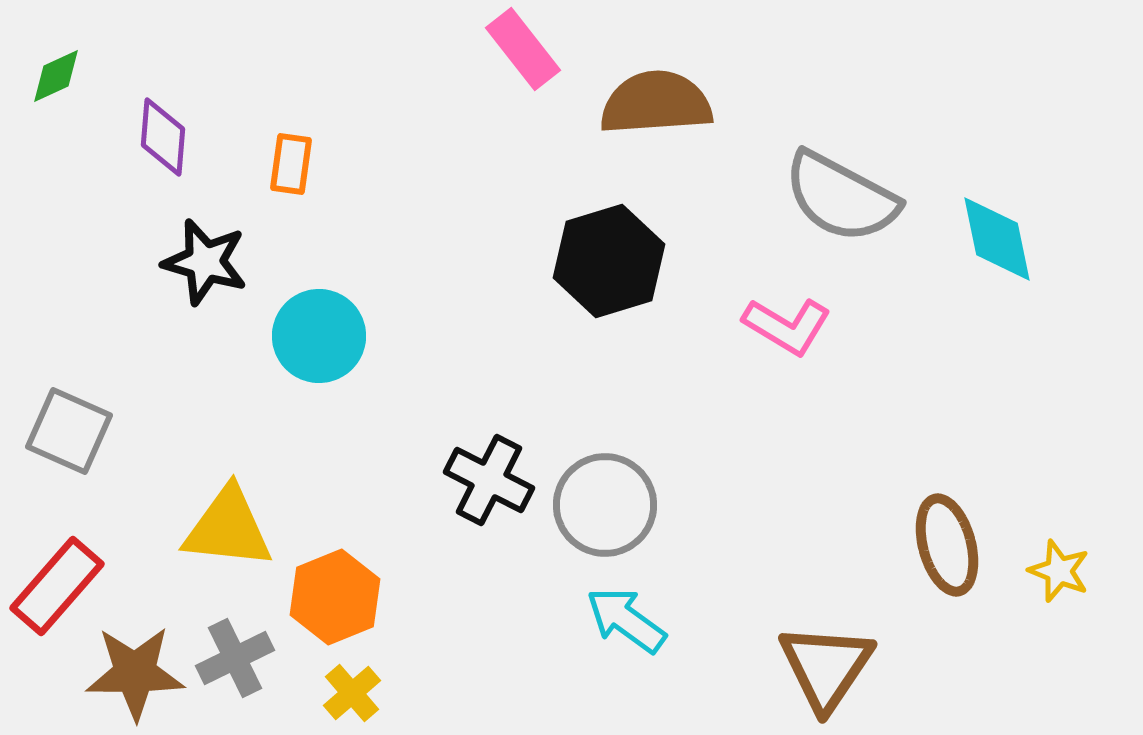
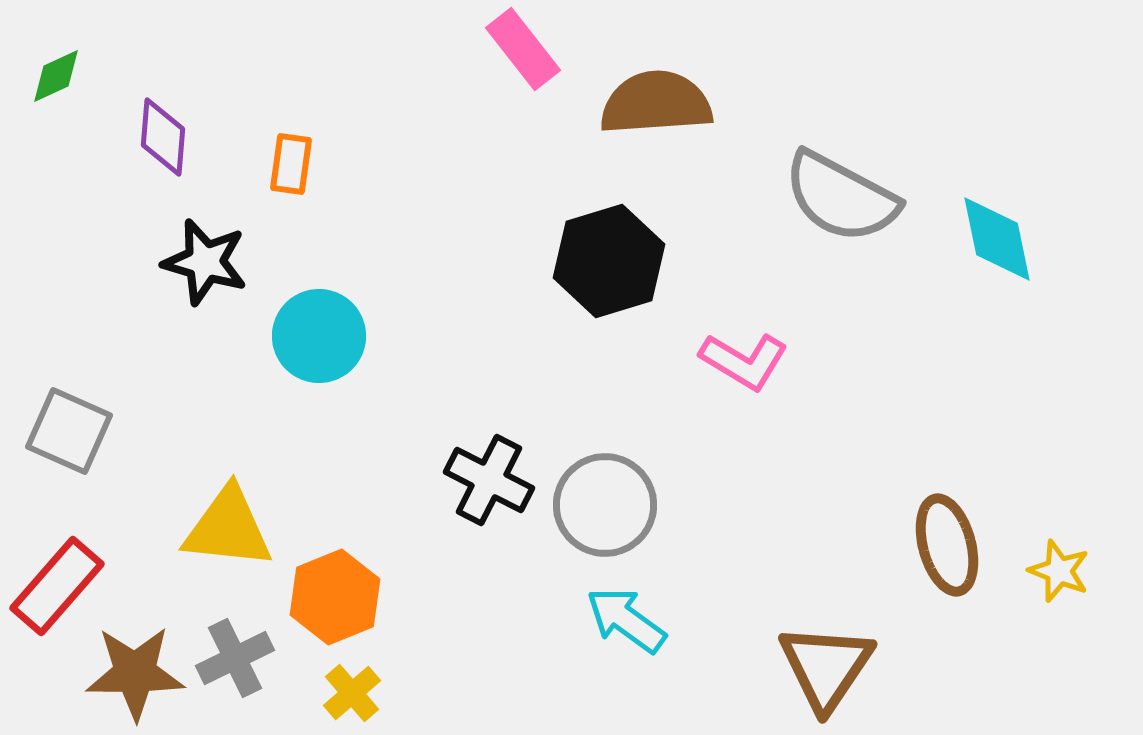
pink L-shape: moved 43 px left, 35 px down
